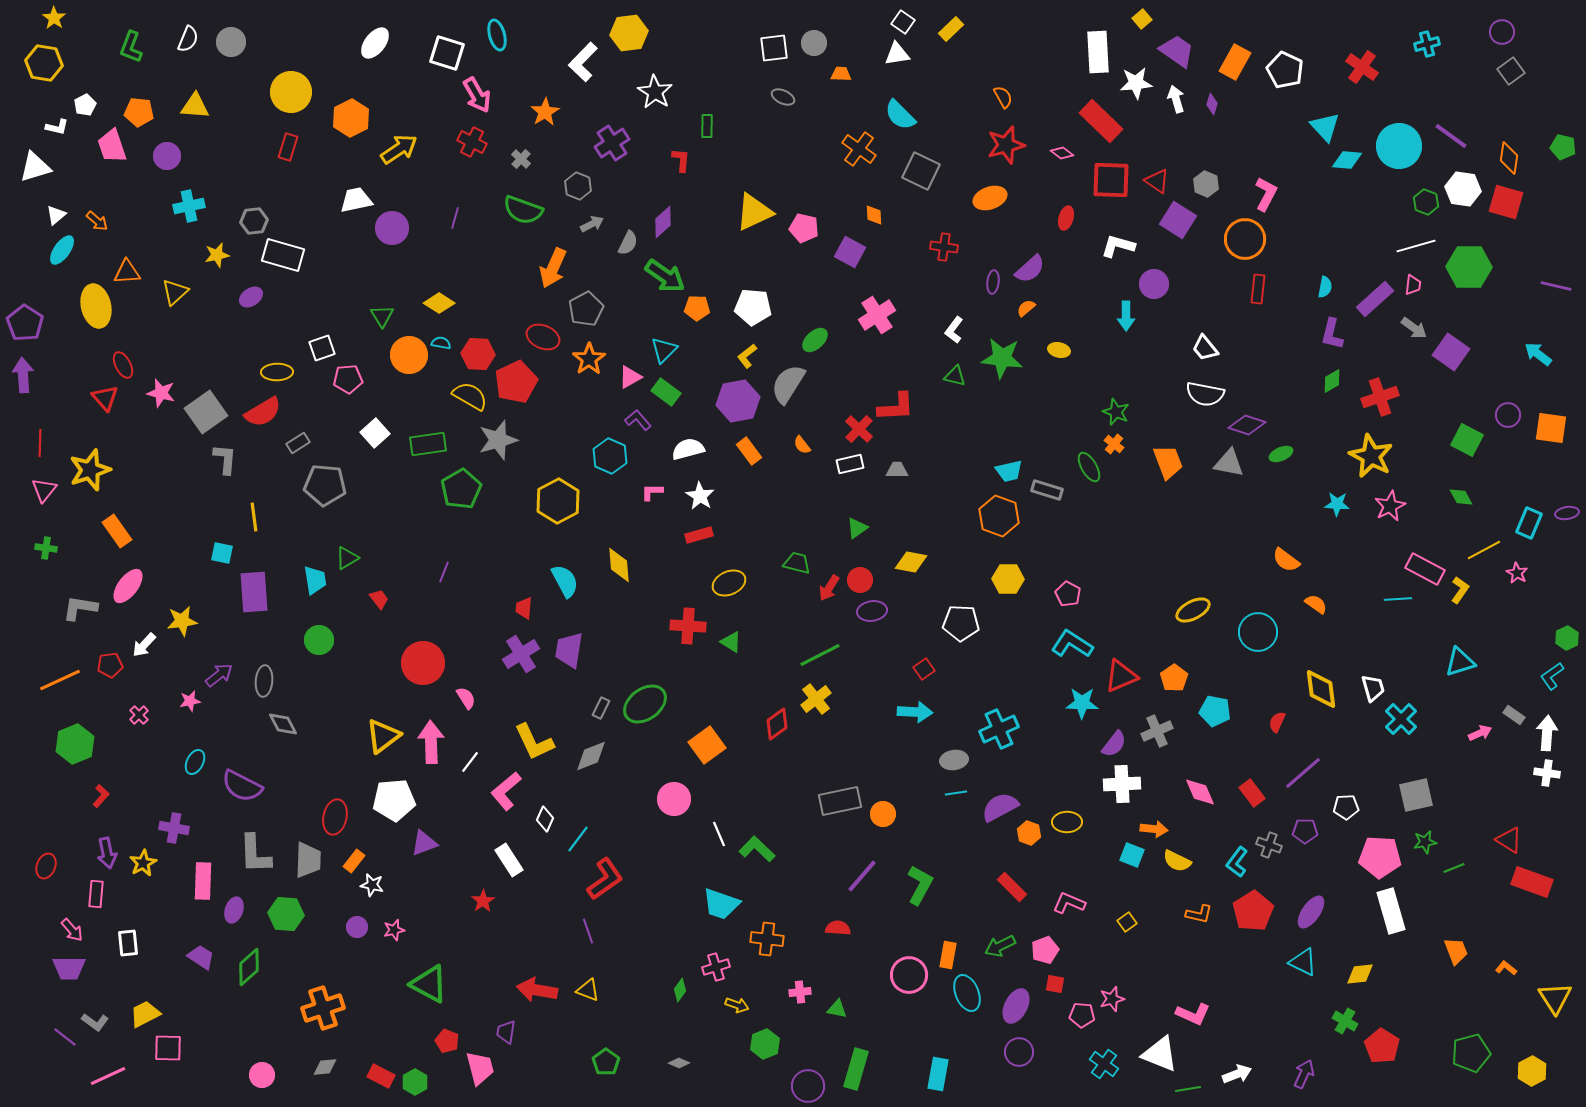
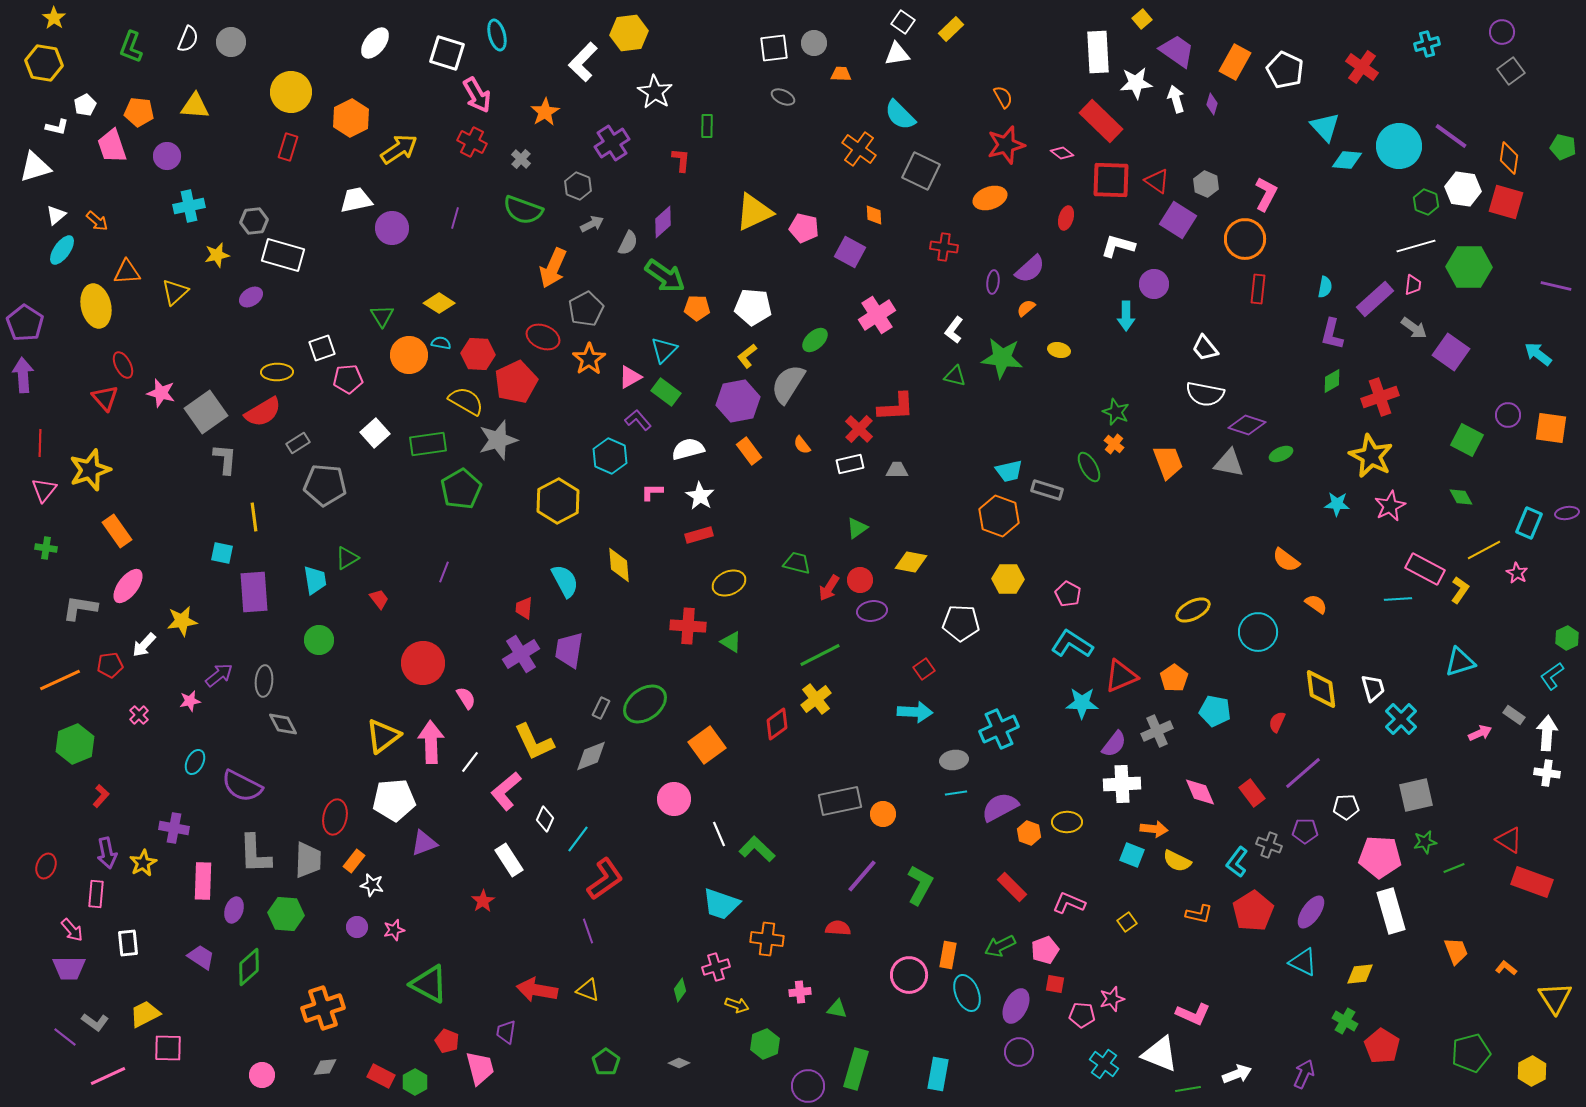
yellow semicircle at (470, 396): moved 4 px left, 5 px down
